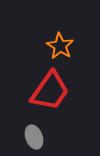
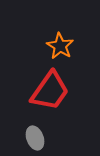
gray ellipse: moved 1 px right, 1 px down
